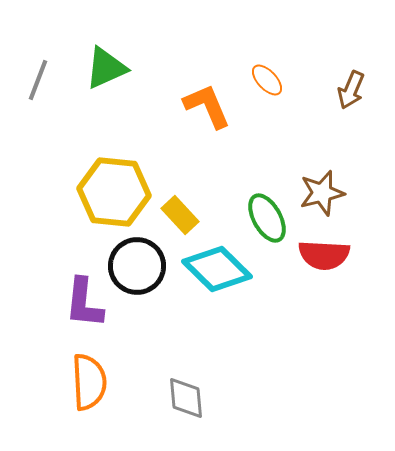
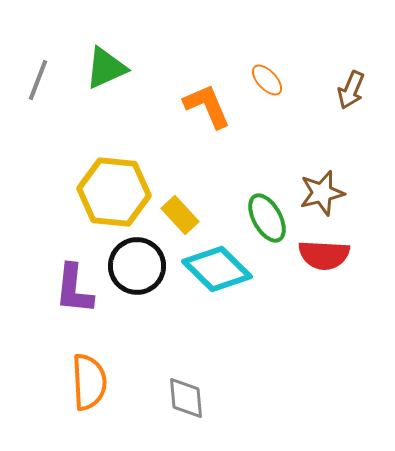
purple L-shape: moved 10 px left, 14 px up
